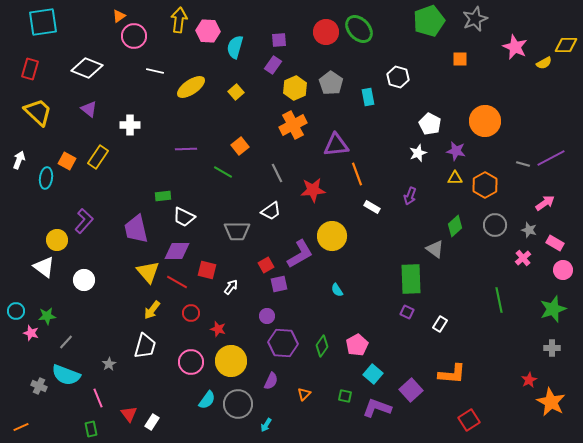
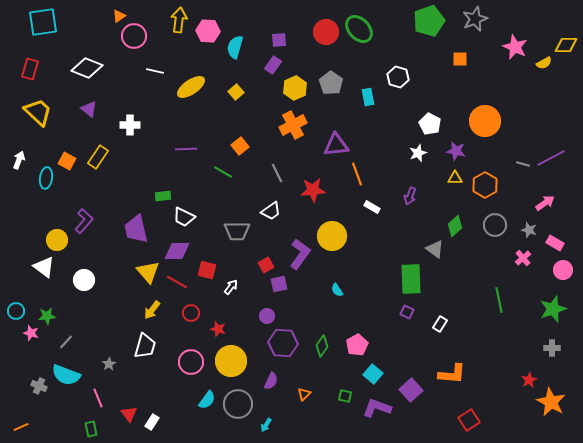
purple L-shape at (300, 254): rotated 24 degrees counterclockwise
